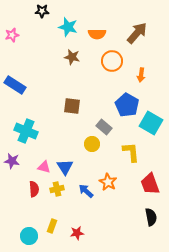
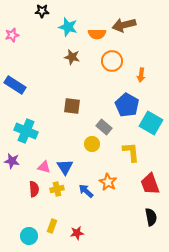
brown arrow: moved 13 px left, 8 px up; rotated 145 degrees counterclockwise
